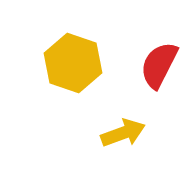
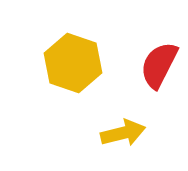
yellow arrow: rotated 6 degrees clockwise
